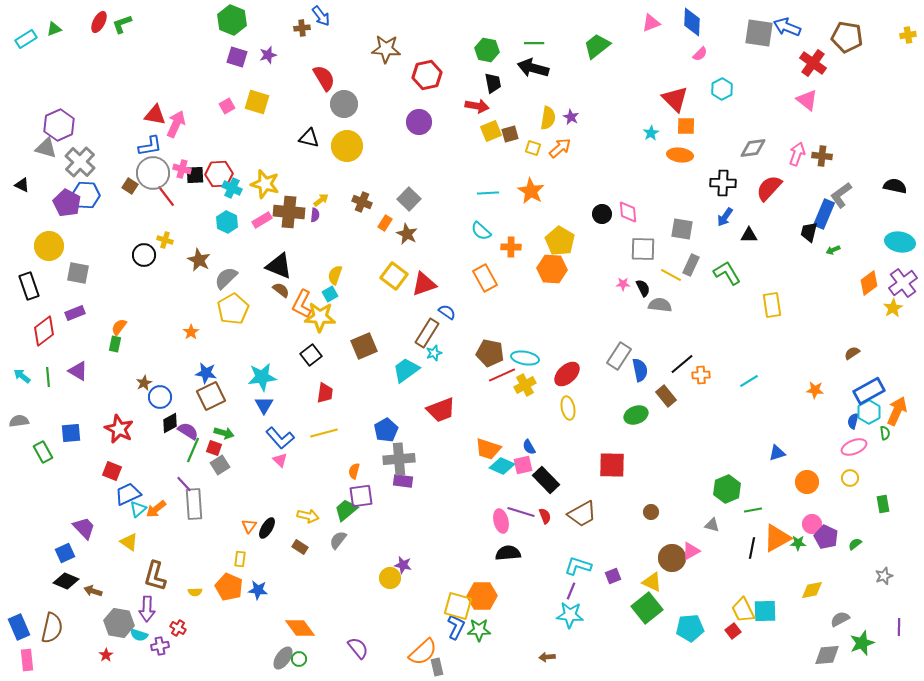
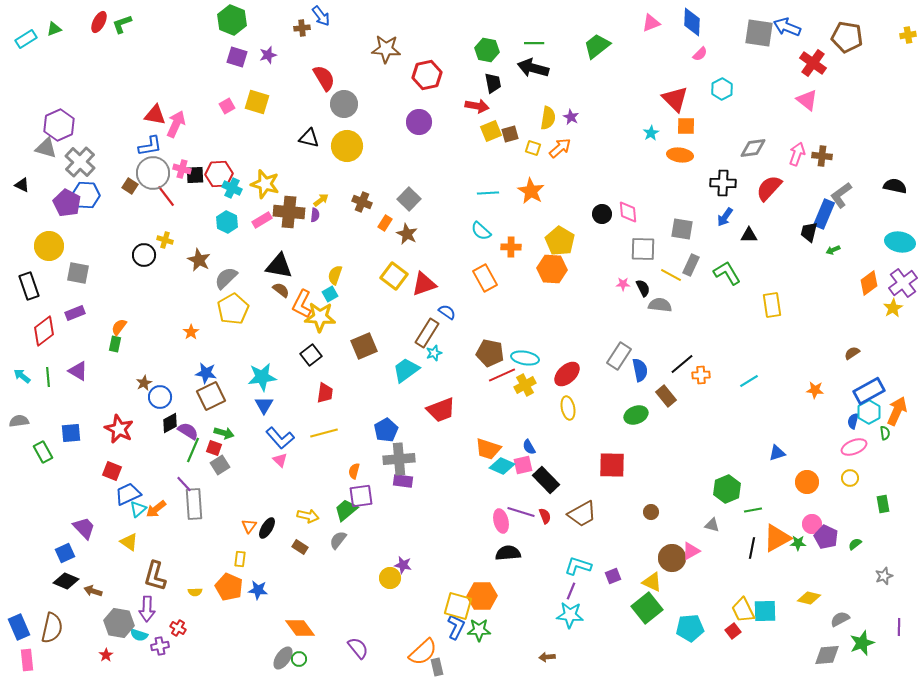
black triangle at (279, 266): rotated 12 degrees counterclockwise
yellow diamond at (812, 590): moved 3 px left, 8 px down; rotated 25 degrees clockwise
